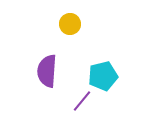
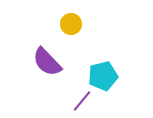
yellow circle: moved 1 px right
purple semicircle: moved 9 px up; rotated 48 degrees counterclockwise
